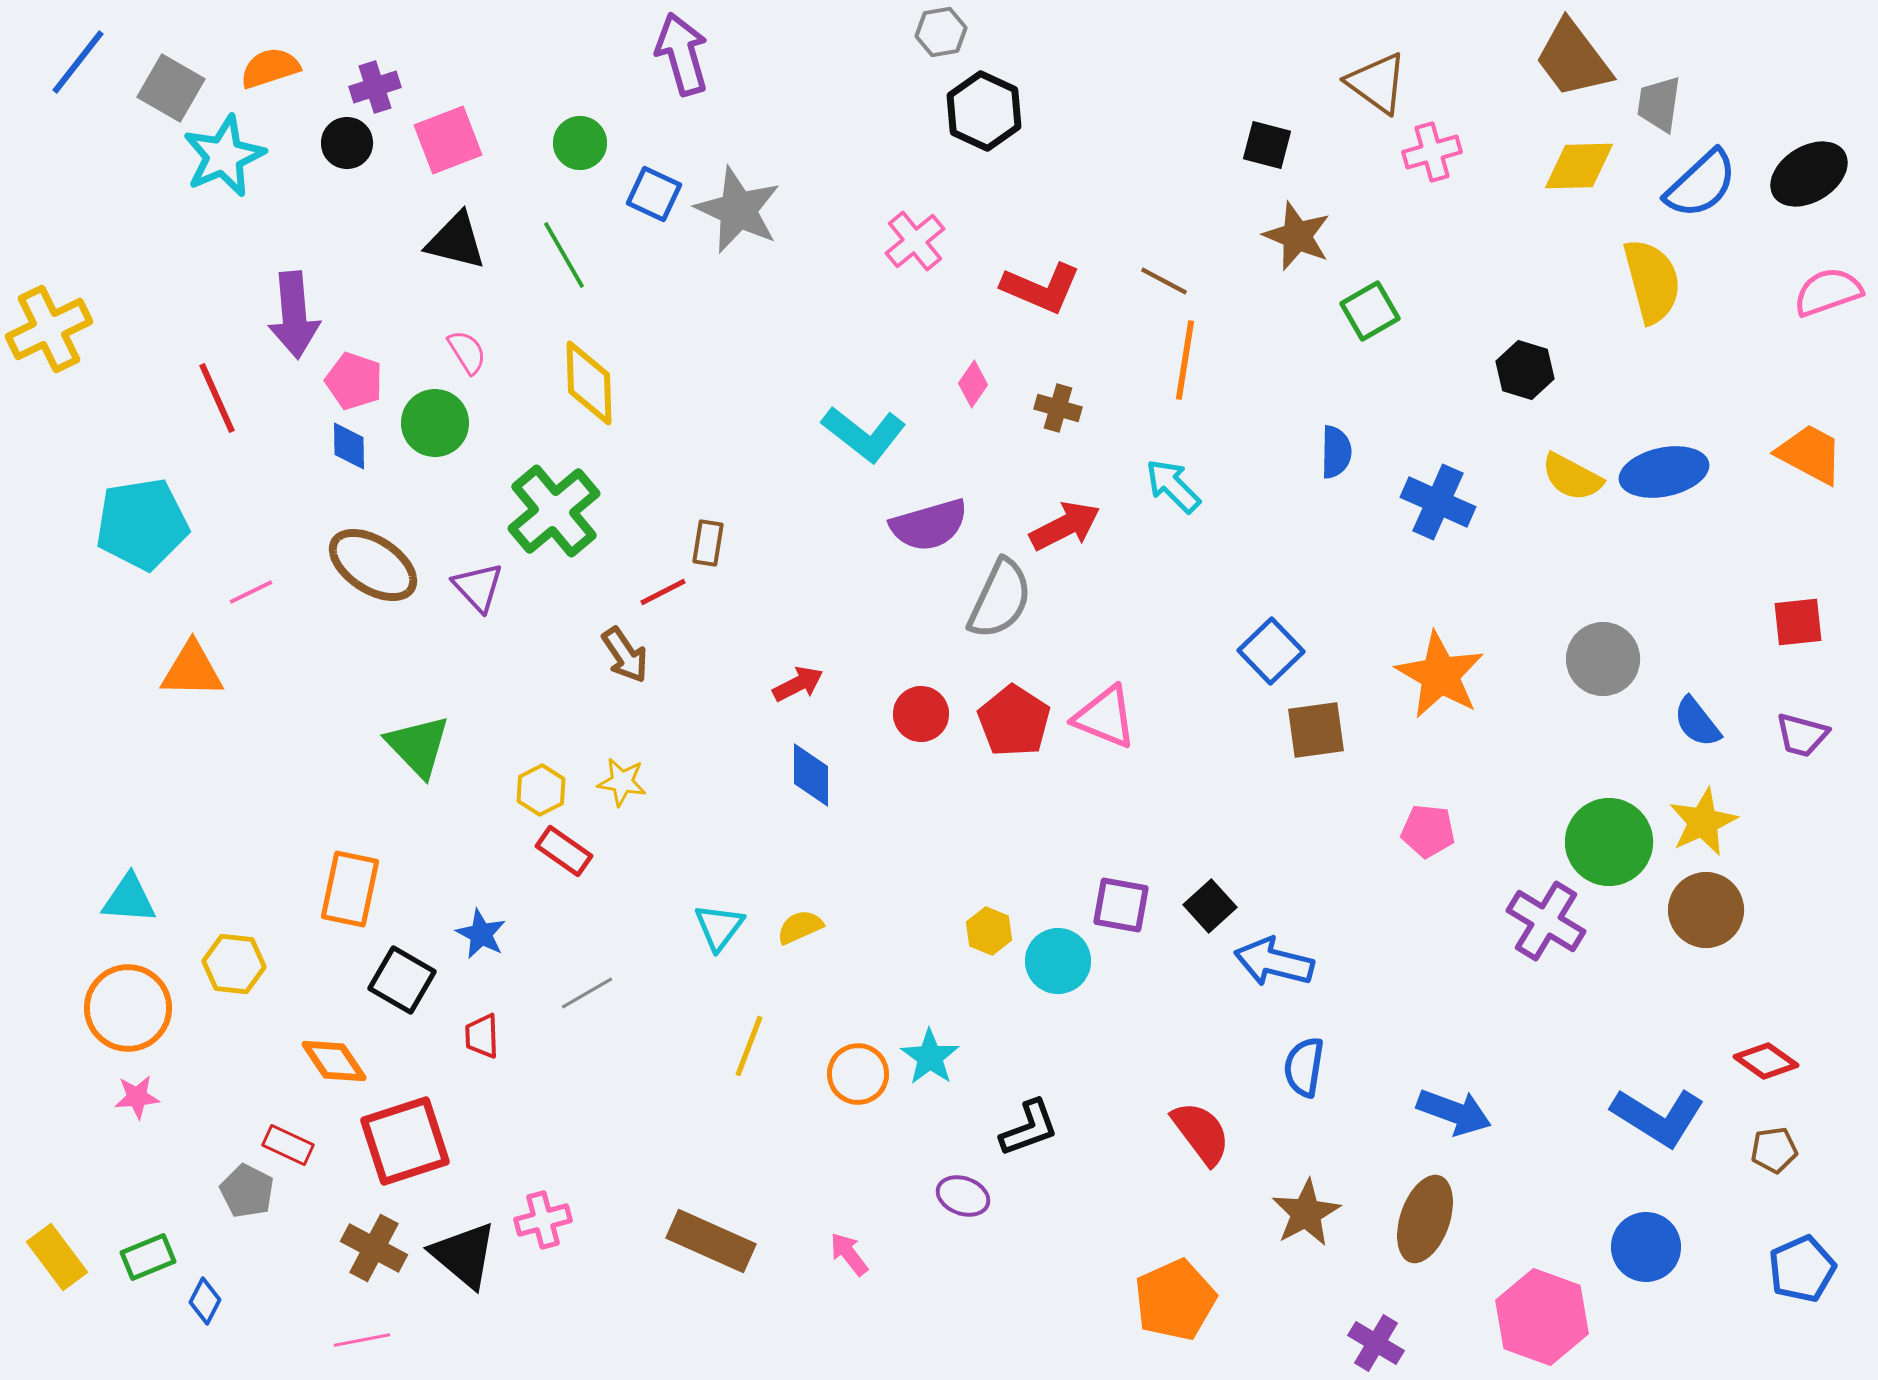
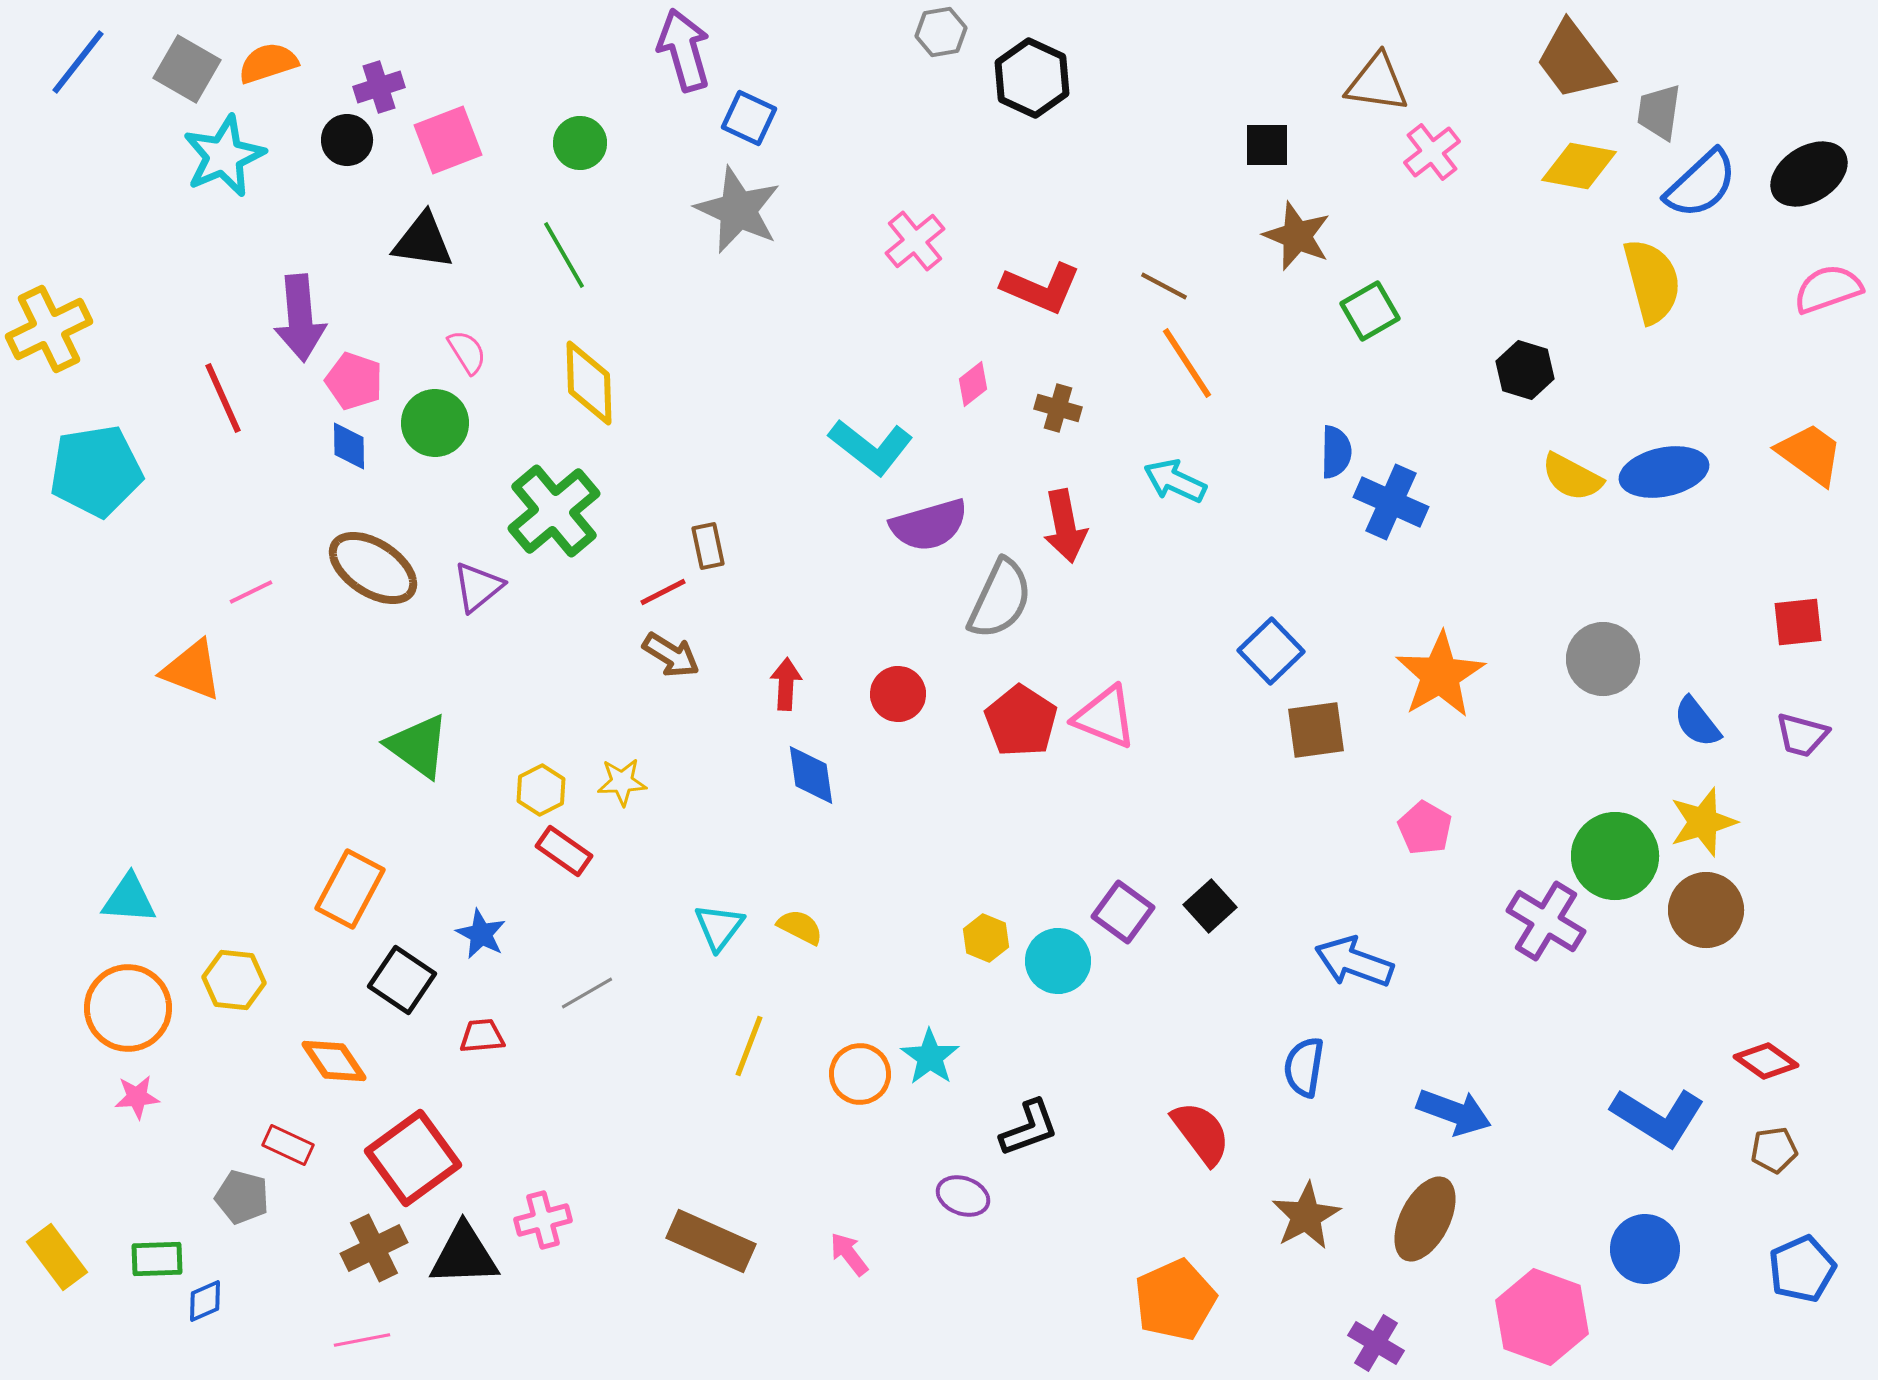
purple arrow at (682, 54): moved 2 px right, 4 px up
brown trapezoid at (1573, 59): moved 1 px right, 2 px down
orange semicircle at (270, 68): moved 2 px left, 5 px up
brown triangle at (1377, 83): rotated 28 degrees counterclockwise
purple cross at (375, 87): moved 4 px right
gray square at (171, 88): moved 16 px right, 19 px up
gray trapezoid at (1659, 104): moved 8 px down
black hexagon at (984, 111): moved 48 px right, 33 px up
black circle at (347, 143): moved 3 px up
black square at (1267, 145): rotated 15 degrees counterclockwise
pink cross at (1432, 152): rotated 22 degrees counterclockwise
yellow diamond at (1579, 166): rotated 12 degrees clockwise
blue square at (654, 194): moved 95 px right, 76 px up
black triangle at (456, 241): moved 33 px left; rotated 6 degrees counterclockwise
brown line at (1164, 281): moved 5 px down
pink semicircle at (1828, 292): moved 3 px up
purple arrow at (294, 315): moved 6 px right, 3 px down
orange line at (1185, 360): moved 2 px right, 3 px down; rotated 42 degrees counterclockwise
pink diamond at (973, 384): rotated 18 degrees clockwise
red line at (217, 398): moved 6 px right
cyan L-shape at (864, 434): moved 7 px right, 13 px down
orange trapezoid at (1810, 454): rotated 8 degrees clockwise
cyan arrow at (1173, 486): moved 2 px right, 5 px up; rotated 20 degrees counterclockwise
blue cross at (1438, 502): moved 47 px left
cyan pentagon at (142, 524): moved 46 px left, 53 px up
red arrow at (1065, 526): rotated 106 degrees clockwise
brown rectangle at (708, 543): moved 3 px down; rotated 21 degrees counterclockwise
brown ellipse at (373, 565): moved 3 px down
purple triangle at (478, 587): rotated 34 degrees clockwise
brown arrow at (625, 655): moved 46 px right; rotated 24 degrees counterclockwise
orange triangle at (192, 670): rotated 20 degrees clockwise
orange star at (1440, 675): rotated 12 degrees clockwise
red arrow at (798, 684): moved 12 px left; rotated 60 degrees counterclockwise
red circle at (921, 714): moved 23 px left, 20 px up
red pentagon at (1014, 721): moved 7 px right
green triangle at (418, 746): rotated 10 degrees counterclockwise
blue diamond at (811, 775): rotated 8 degrees counterclockwise
yellow star at (622, 782): rotated 12 degrees counterclockwise
yellow star at (1703, 822): rotated 8 degrees clockwise
pink pentagon at (1428, 831): moved 3 px left, 3 px up; rotated 24 degrees clockwise
green circle at (1609, 842): moved 6 px right, 14 px down
orange rectangle at (350, 889): rotated 16 degrees clockwise
purple square at (1121, 905): moved 2 px right, 7 px down; rotated 26 degrees clockwise
yellow semicircle at (800, 927): rotated 51 degrees clockwise
yellow hexagon at (989, 931): moved 3 px left, 7 px down
blue arrow at (1274, 962): moved 80 px right; rotated 6 degrees clockwise
yellow hexagon at (234, 964): moved 16 px down
black square at (402, 980): rotated 4 degrees clockwise
red trapezoid at (482, 1036): rotated 87 degrees clockwise
orange circle at (858, 1074): moved 2 px right
red square at (405, 1141): moved 8 px right, 17 px down; rotated 18 degrees counterclockwise
gray pentagon at (247, 1191): moved 5 px left, 6 px down; rotated 12 degrees counterclockwise
brown star at (1306, 1213): moved 3 px down
brown ellipse at (1425, 1219): rotated 8 degrees clockwise
blue circle at (1646, 1247): moved 1 px left, 2 px down
brown cross at (374, 1248): rotated 36 degrees clockwise
black triangle at (464, 1255): rotated 42 degrees counterclockwise
green rectangle at (148, 1257): moved 9 px right, 2 px down; rotated 20 degrees clockwise
blue diamond at (205, 1301): rotated 39 degrees clockwise
